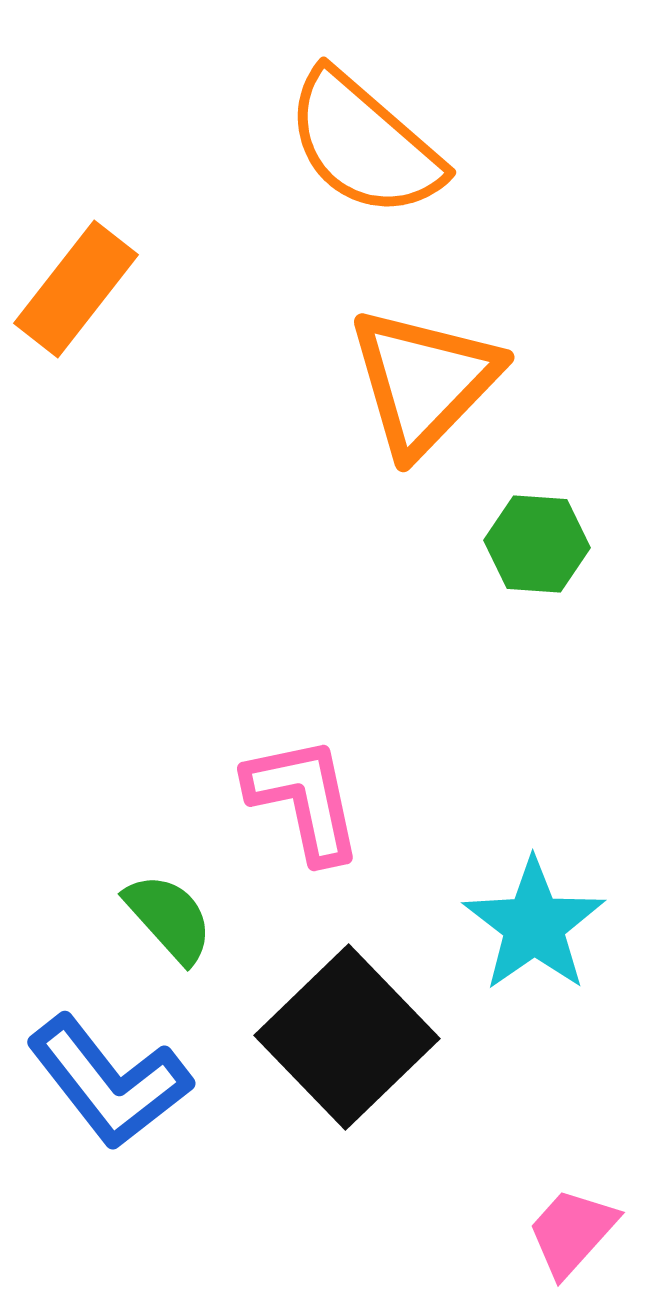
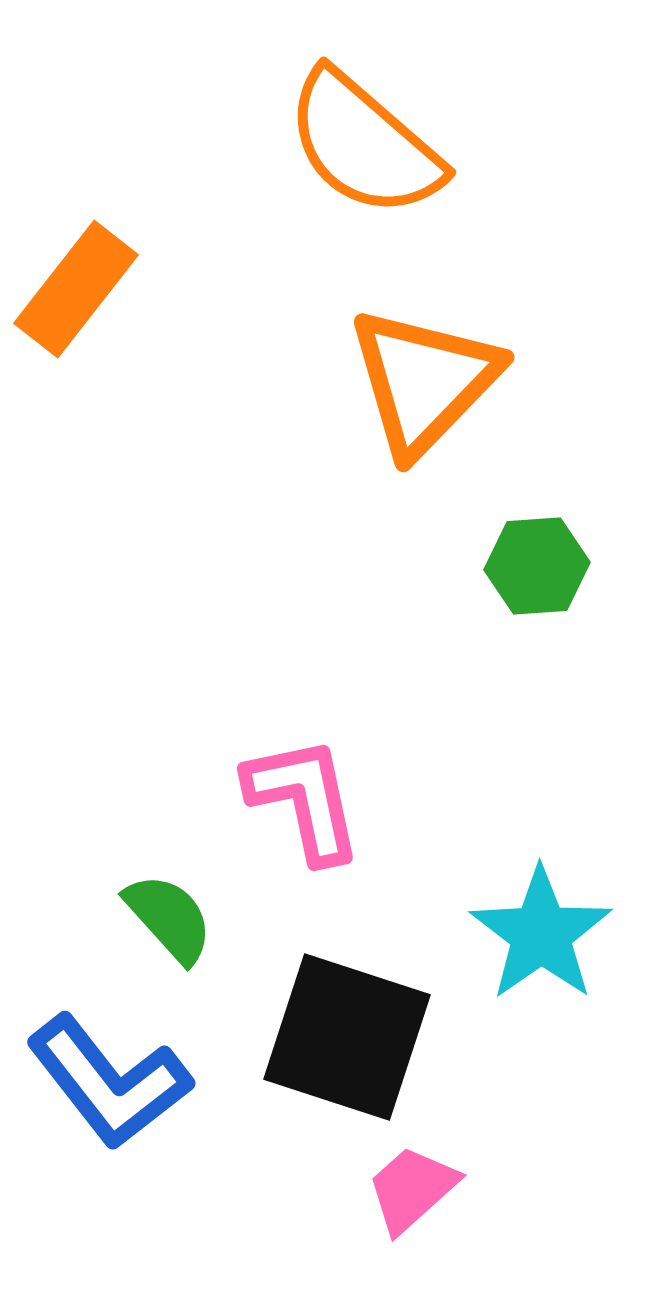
green hexagon: moved 22 px down; rotated 8 degrees counterclockwise
cyan star: moved 7 px right, 9 px down
black square: rotated 28 degrees counterclockwise
pink trapezoid: moved 160 px left, 43 px up; rotated 6 degrees clockwise
